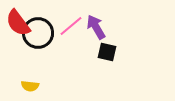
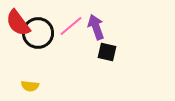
purple arrow: rotated 10 degrees clockwise
